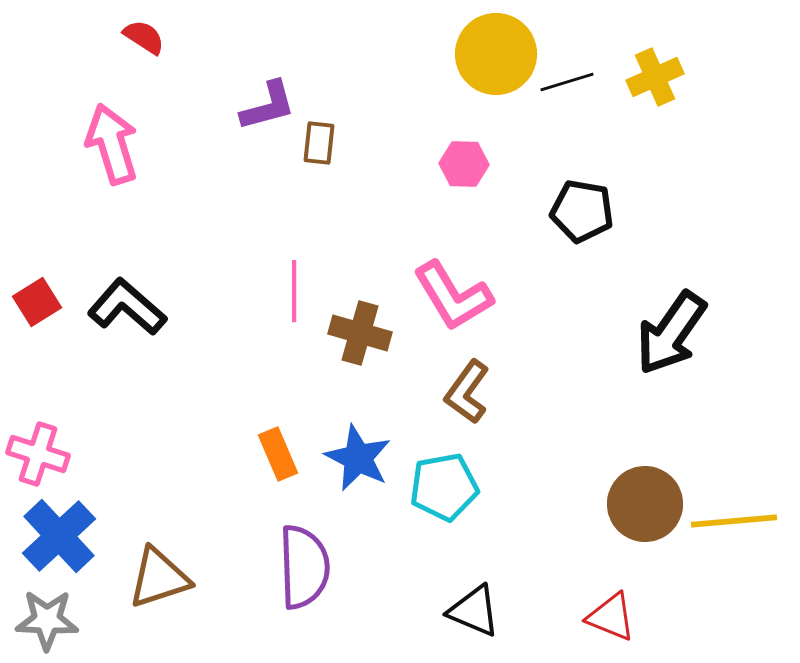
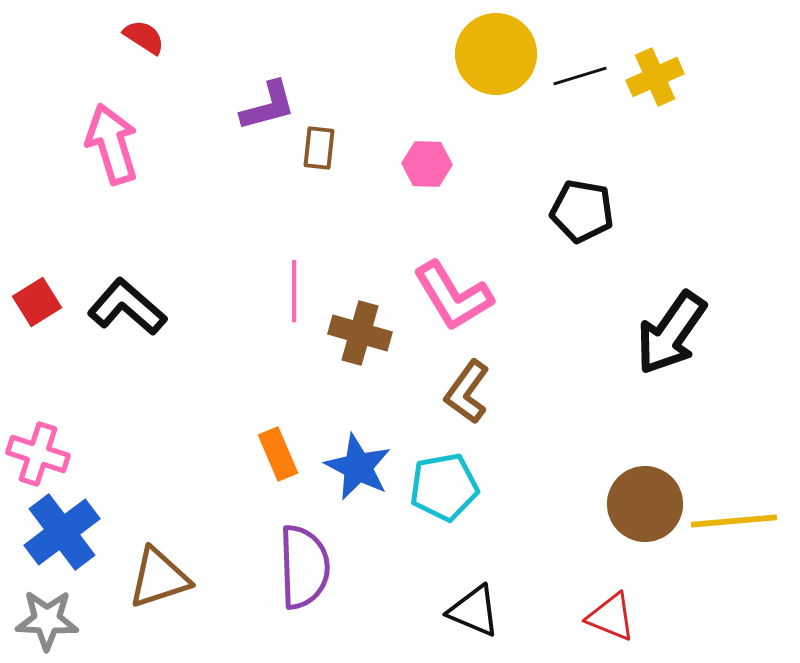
black line: moved 13 px right, 6 px up
brown rectangle: moved 5 px down
pink hexagon: moved 37 px left
blue star: moved 9 px down
blue cross: moved 3 px right, 4 px up; rotated 6 degrees clockwise
